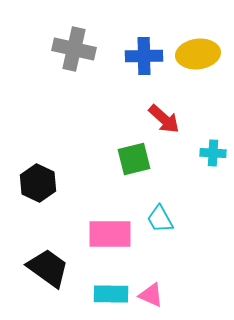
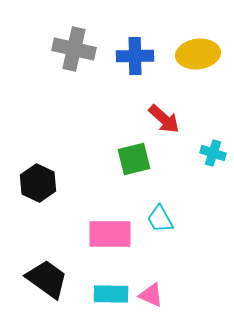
blue cross: moved 9 px left
cyan cross: rotated 15 degrees clockwise
black trapezoid: moved 1 px left, 11 px down
